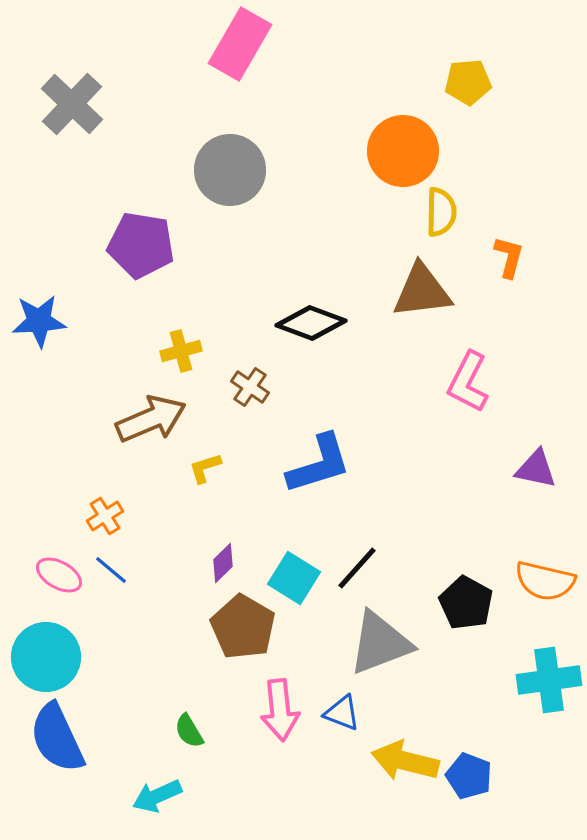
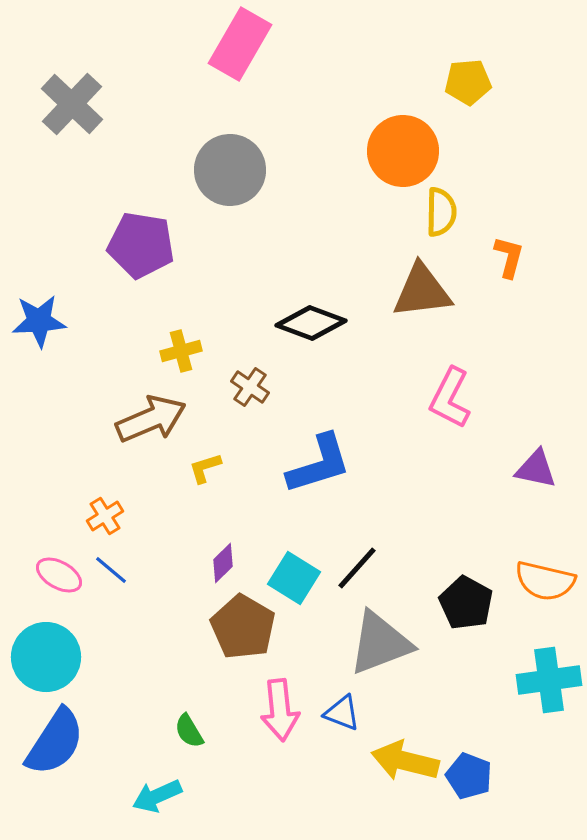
pink L-shape: moved 18 px left, 16 px down
blue semicircle: moved 2 px left, 4 px down; rotated 122 degrees counterclockwise
